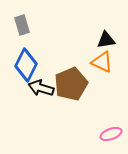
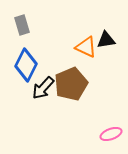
orange triangle: moved 16 px left, 15 px up
black arrow: moved 2 px right; rotated 65 degrees counterclockwise
